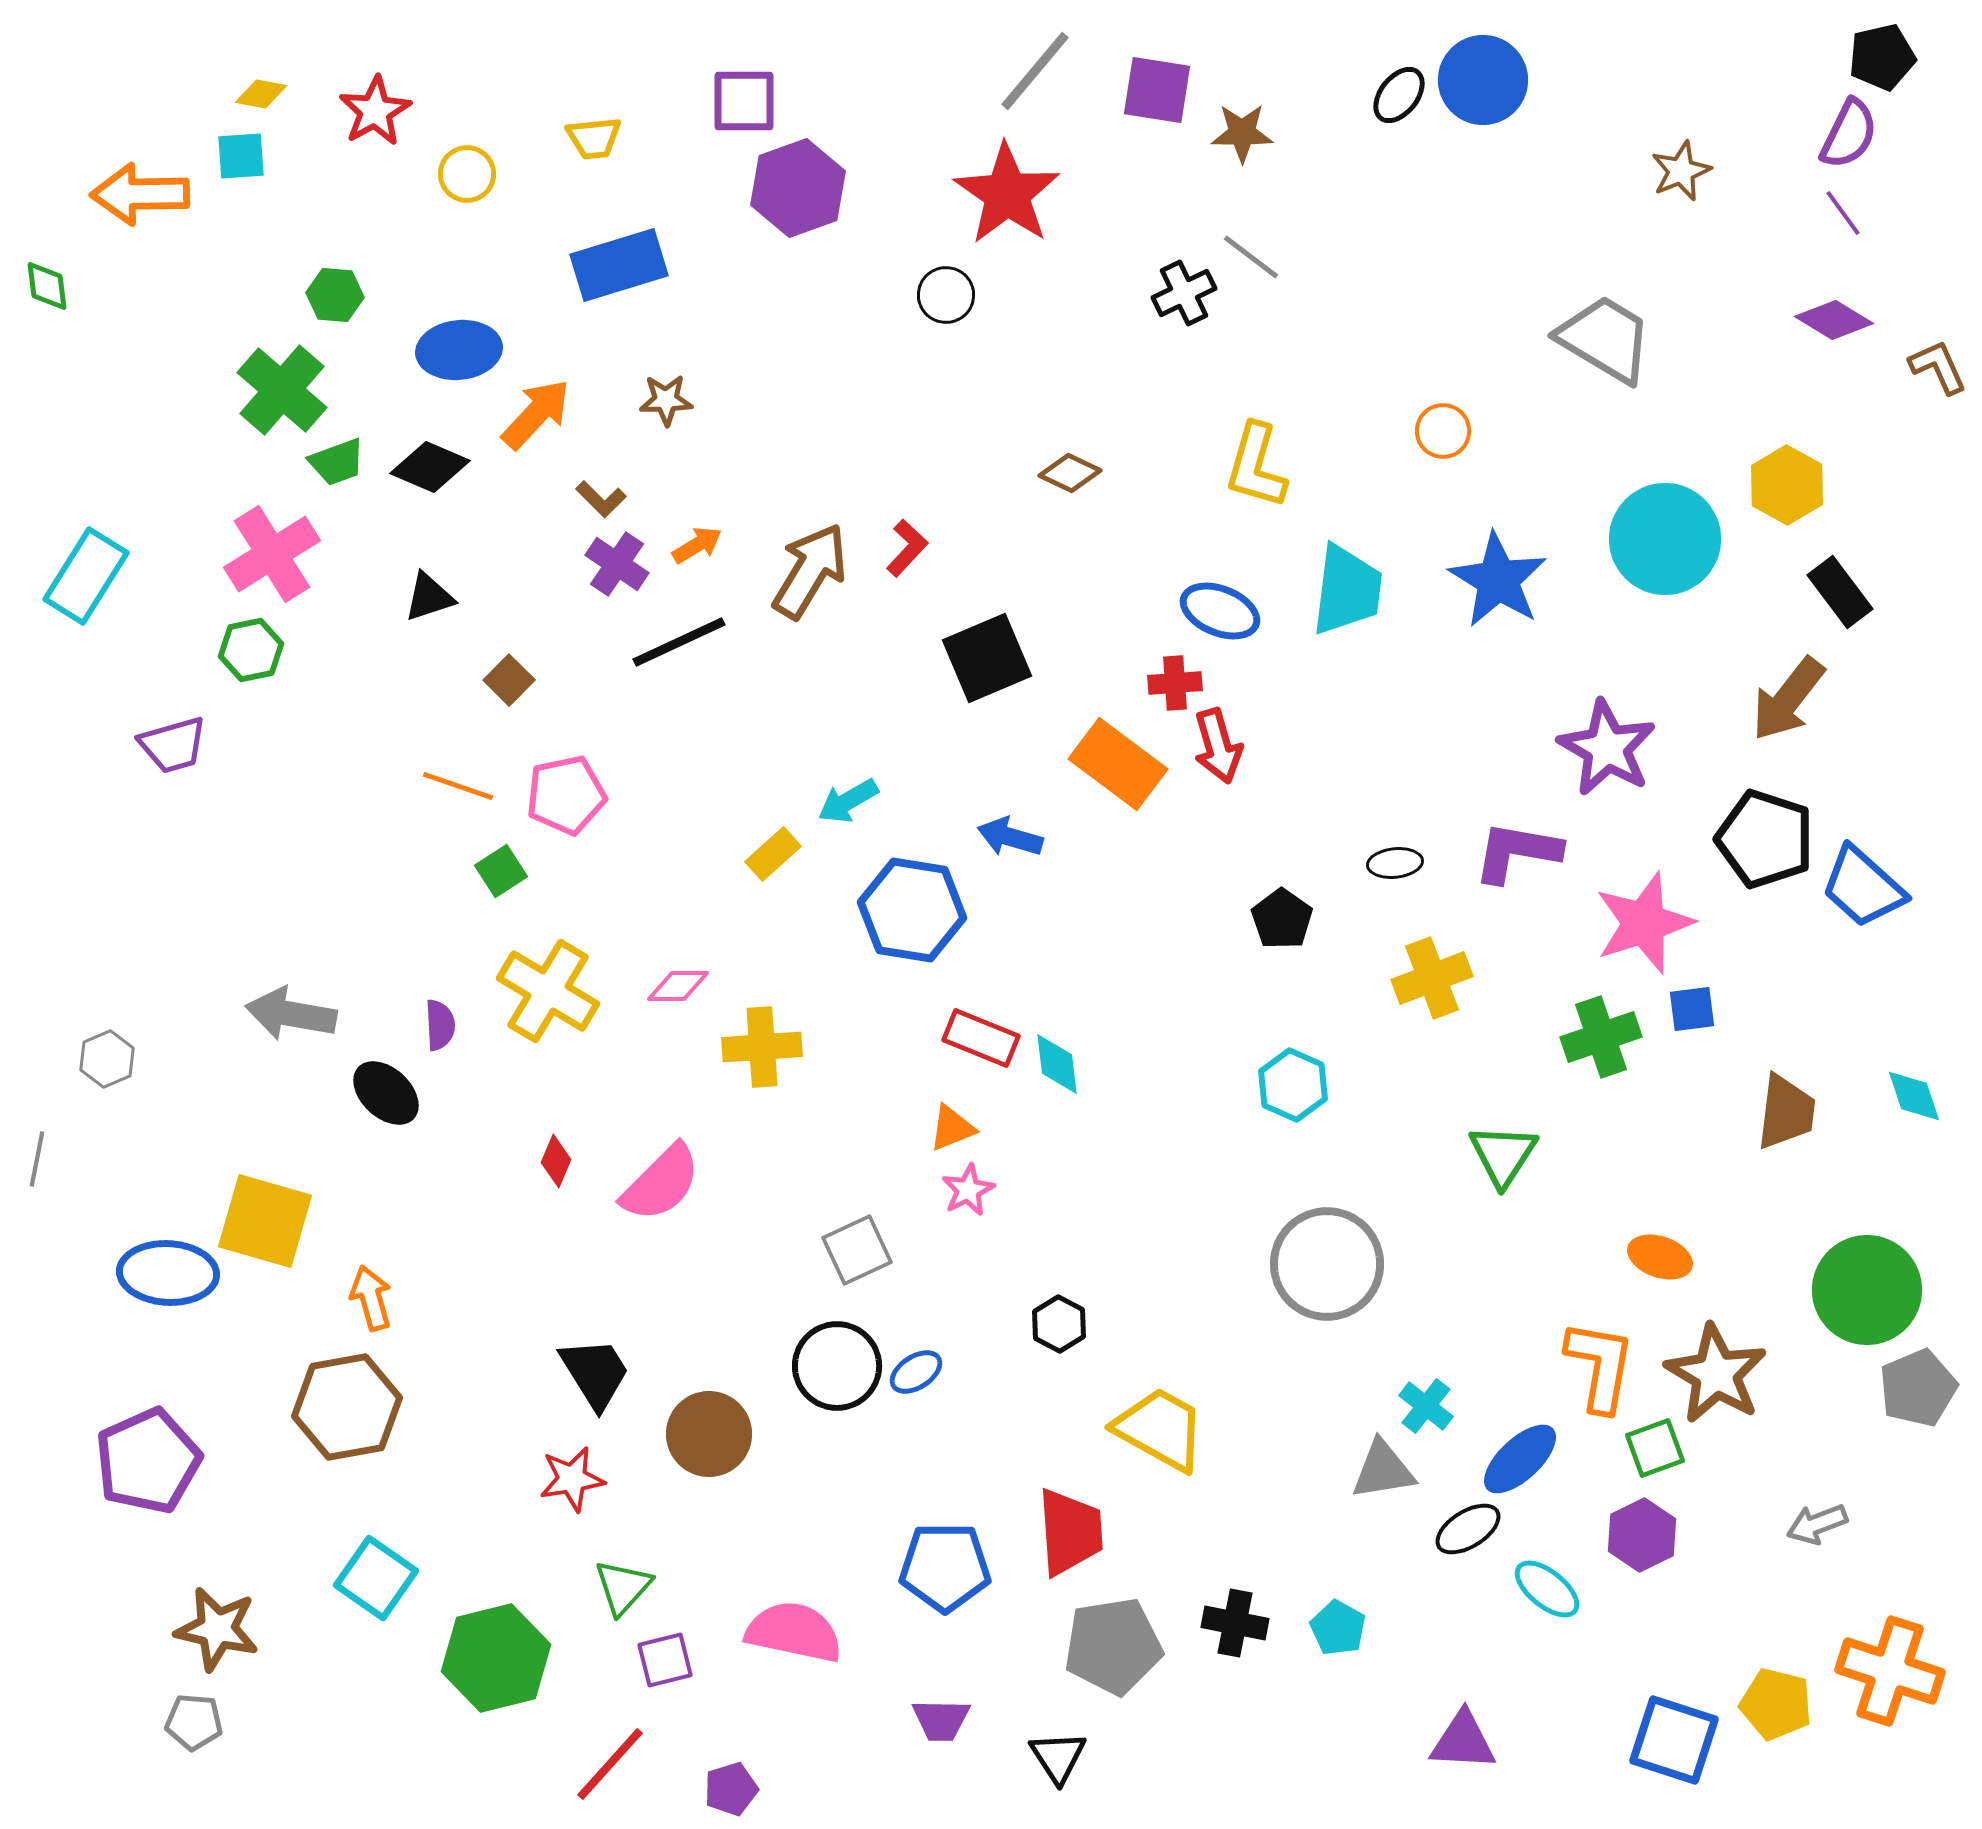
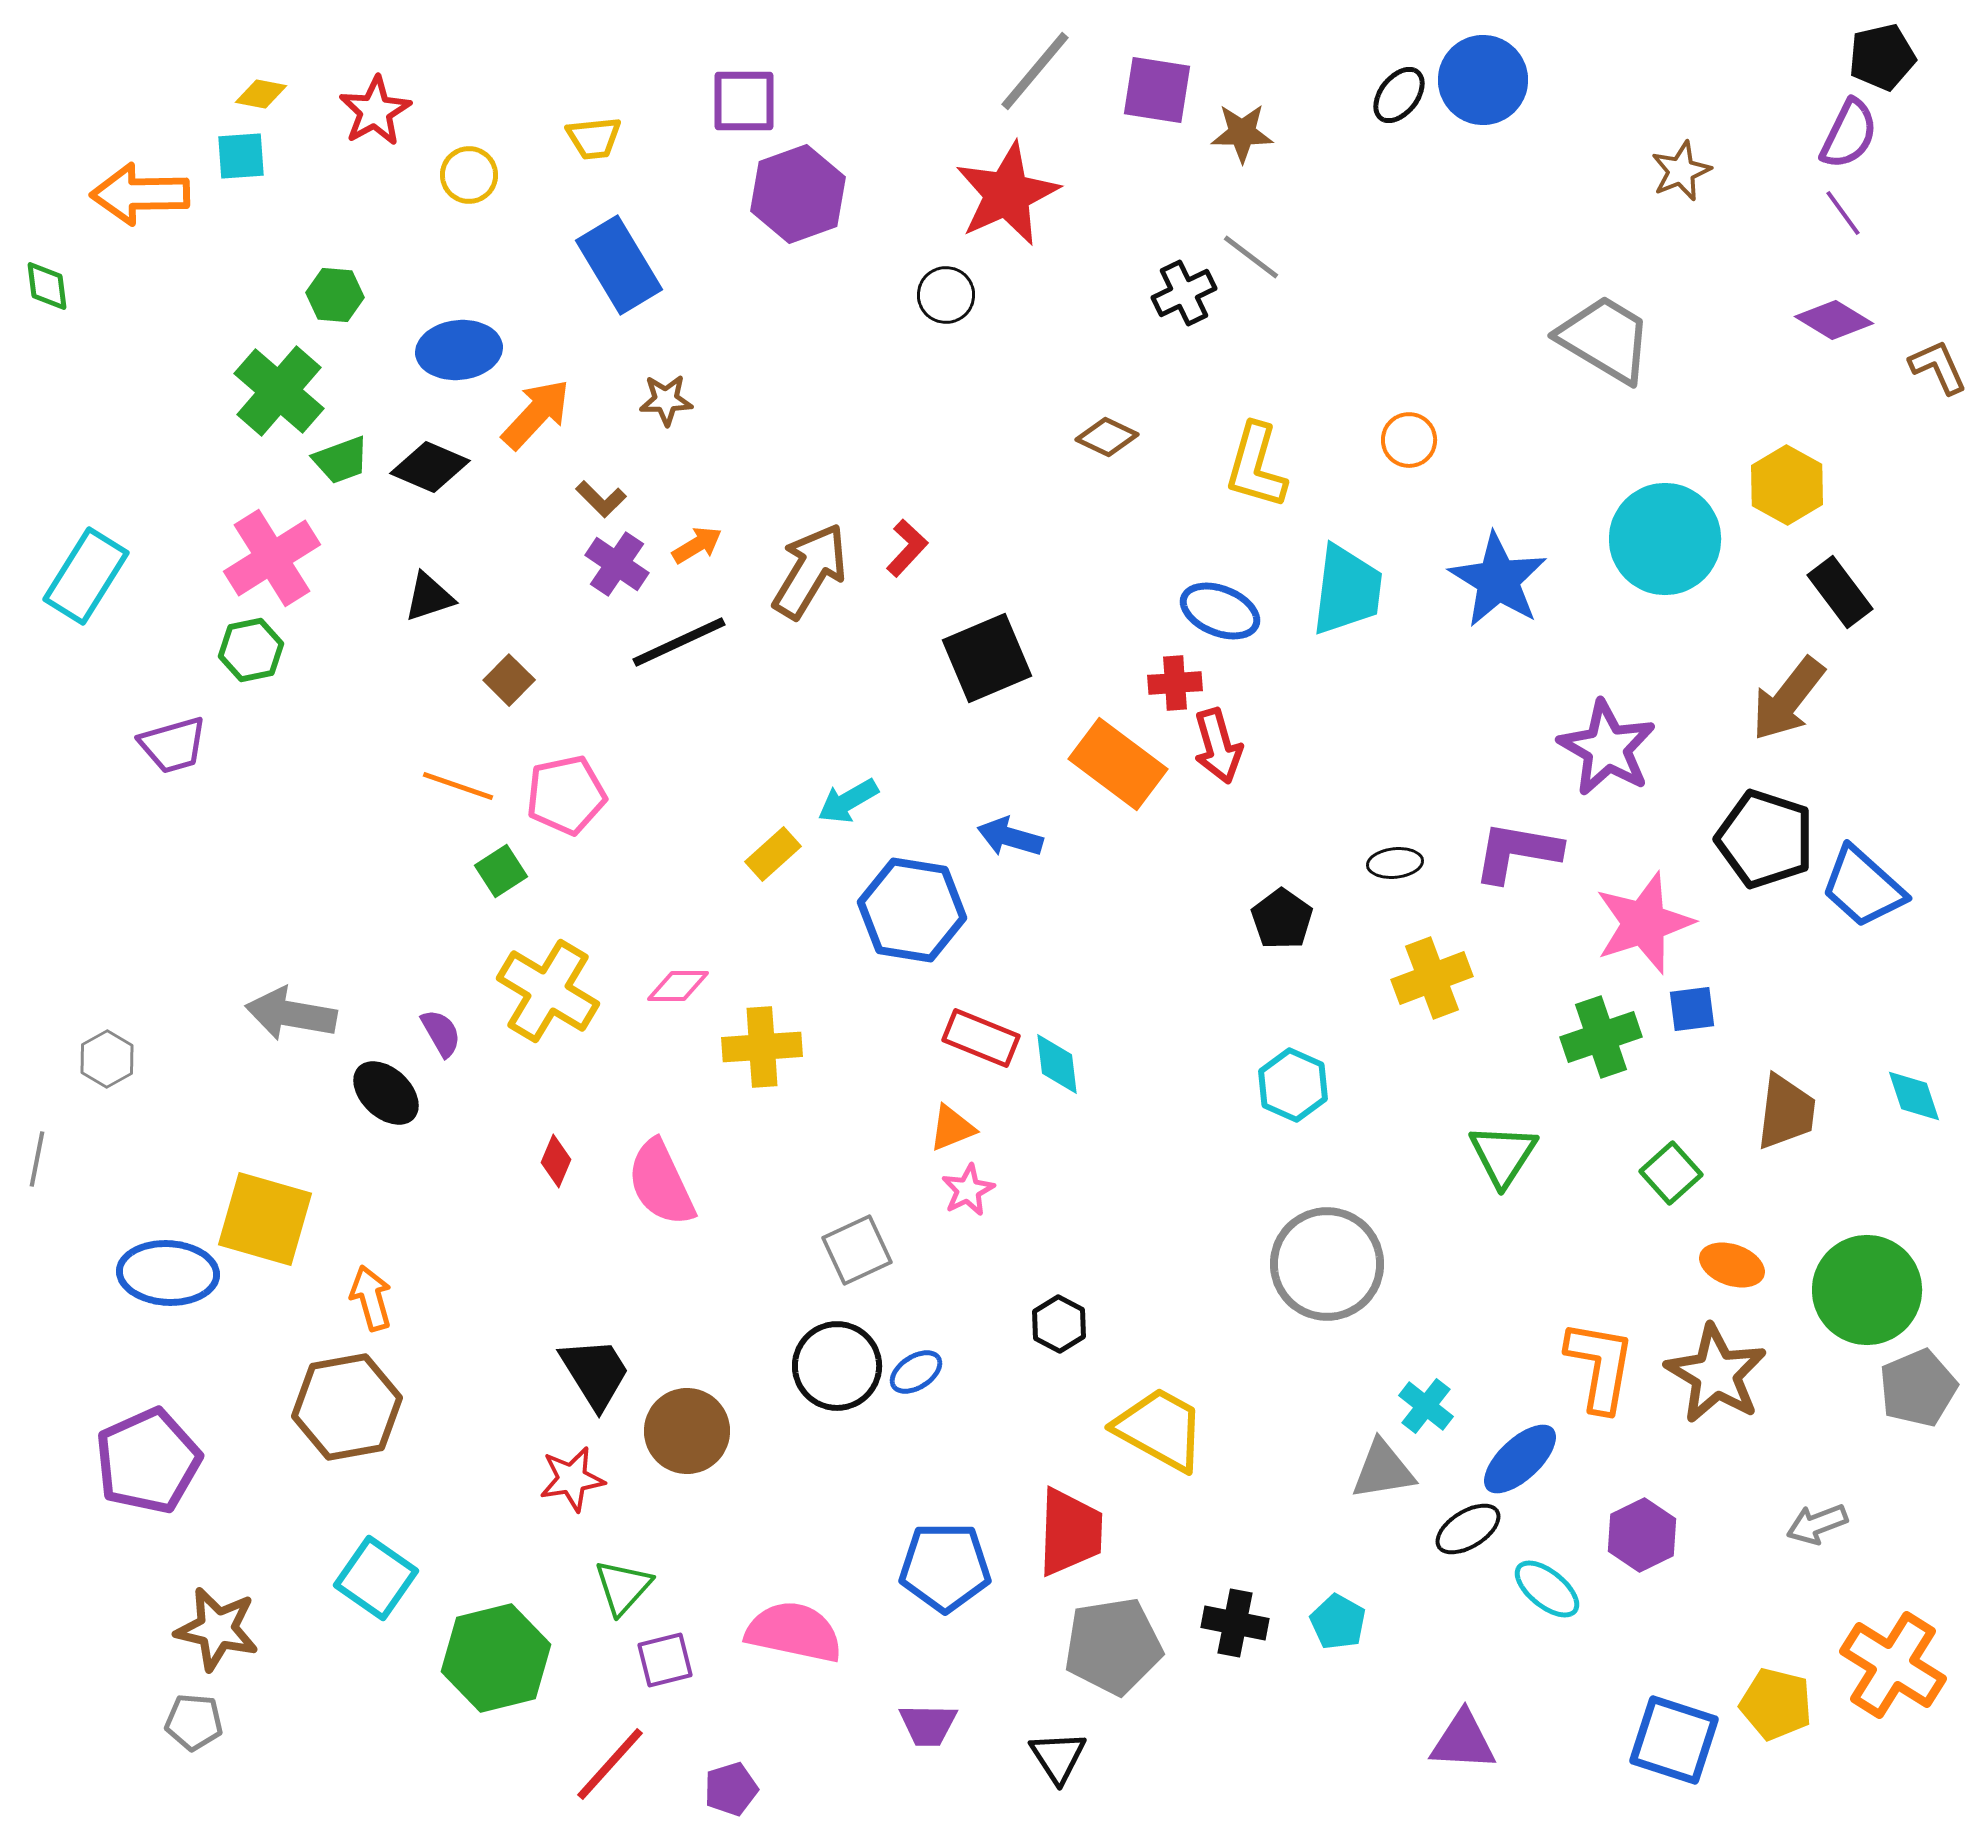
yellow circle at (467, 174): moved 2 px right, 1 px down
purple hexagon at (798, 188): moved 6 px down
red star at (1007, 194): rotated 13 degrees clockwise
blue rectangle at (619, 265): rotated 76 degrees clockwise
green cross at (282, 390): moved 3 px left, 1 px down
orange circle at (1443, 431): moved 34 px left, 9 px down
green trapezoid at (337, 462): moved 4 px right, 2 px up
brown diamond at (1070, 473): moved 37 px right, 36 px up
pink cross at (272, 554): moved 4 px down
purple semicircle at (440, 1025): moved 1 px right, 8 px down; rotated 27 degrees counterclockwise
gray hexagon at (107, 1059): rotated 6 degrees counterclockwise
pink semicircle at (661, 1183): rotated 110 degrees clockwise
yellow square at (265, 1221): moved 2 px up
orange ellipse at (1660, 1257): moved 72 px right, 8 px down
brown circle at (709, 1434): moved 22 px left, 3 px up
green square at (1655, 1448): moved 16 px right, 275 px up; rotated 22 degrees counterclockwise
red trapezoid at (1070, 1532): rotated 6 degrees clockwise
cyan pentagon at (1338, 1628): moved 6 px up
orange cross at (1890, 1671): moved 3 px right, 6 px up; rotated 14 degrees clockwise
purple trapezoid at (941, 1720): moved 13 px left, 5 px down
